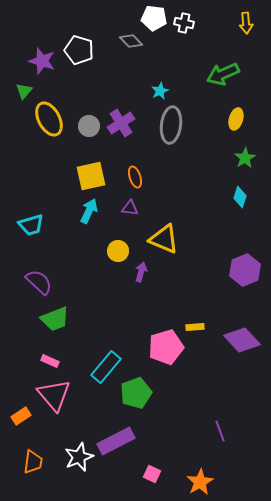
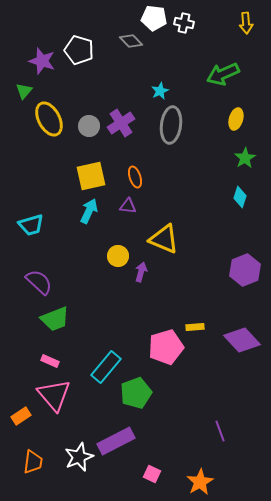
purple triangle at (130, 208): moved 2 px left, 2 px up
yellow circle at (118, 251): moved 5 px down
